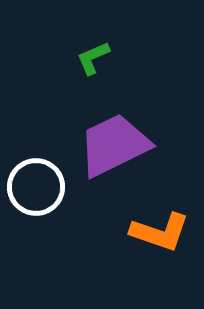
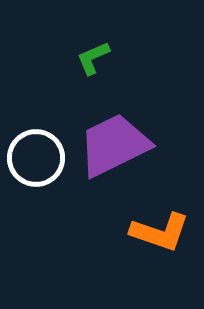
white circle: moved 29 px up
